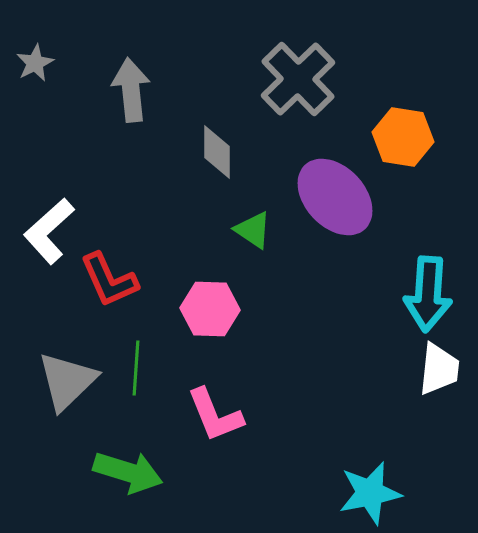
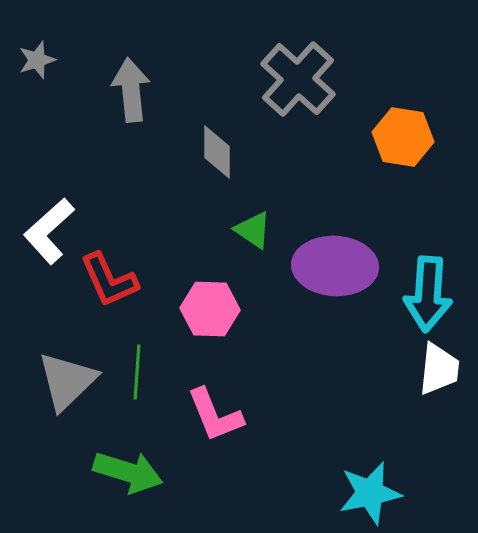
gray star: moved 2 px right, 3 px up; rotated 9 degrees clockwise
gray cross: rotated 4 degrees counterclockwise
purple ellipse: moved 69 px down; rotated 44 degrees counterclockwise
green line: moved 1 px right, 4 px down
